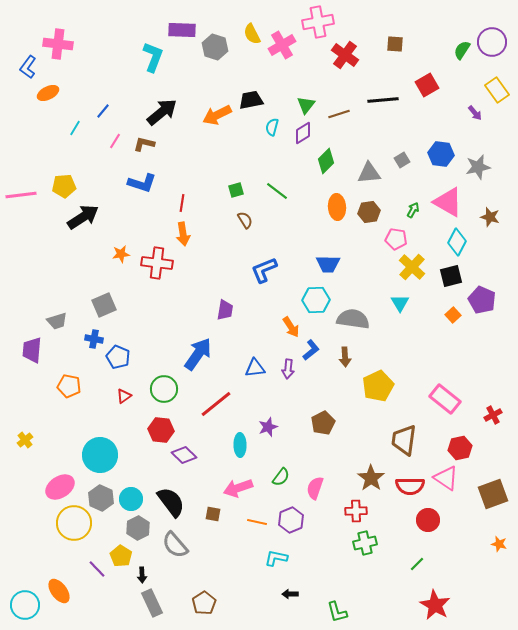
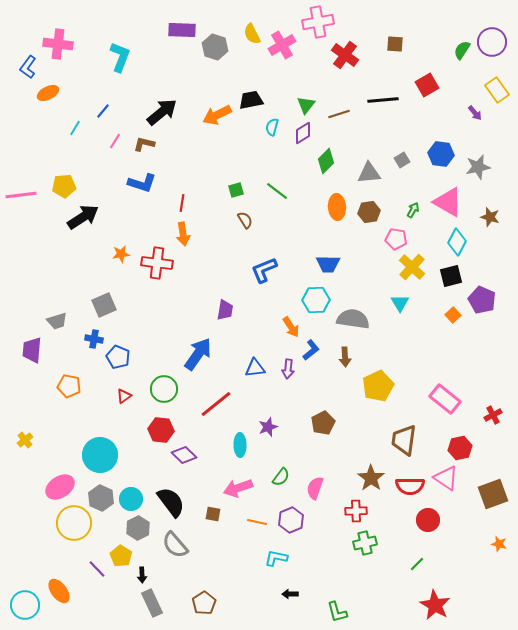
cyan L-shape at (153, 57): moved 33 px left
